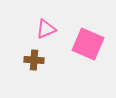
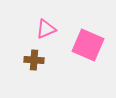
pink square: moved 1 px down
